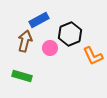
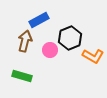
black hexagon: moved 4 px down
pink circle: moved 2 px down
orange L-shape: rotated 35 degrees counterclockwise
